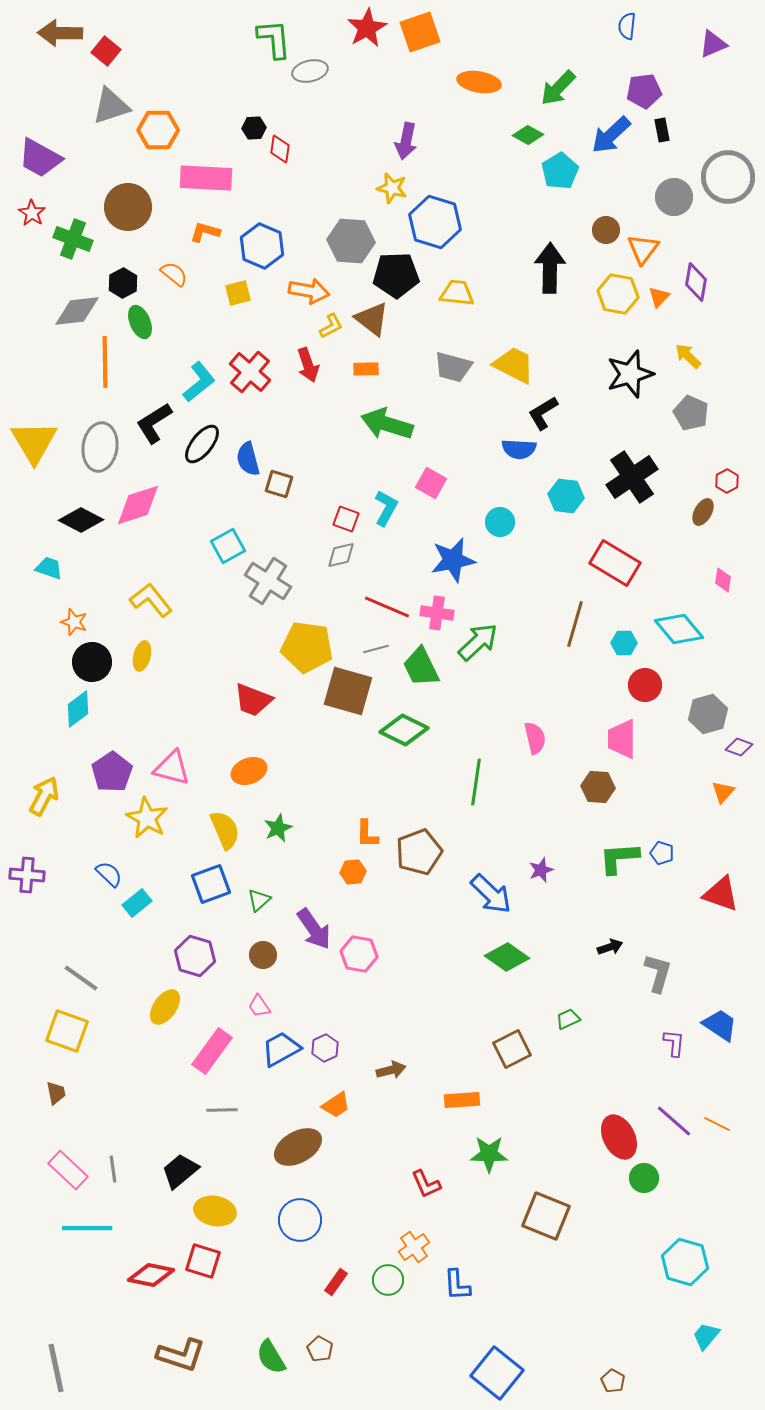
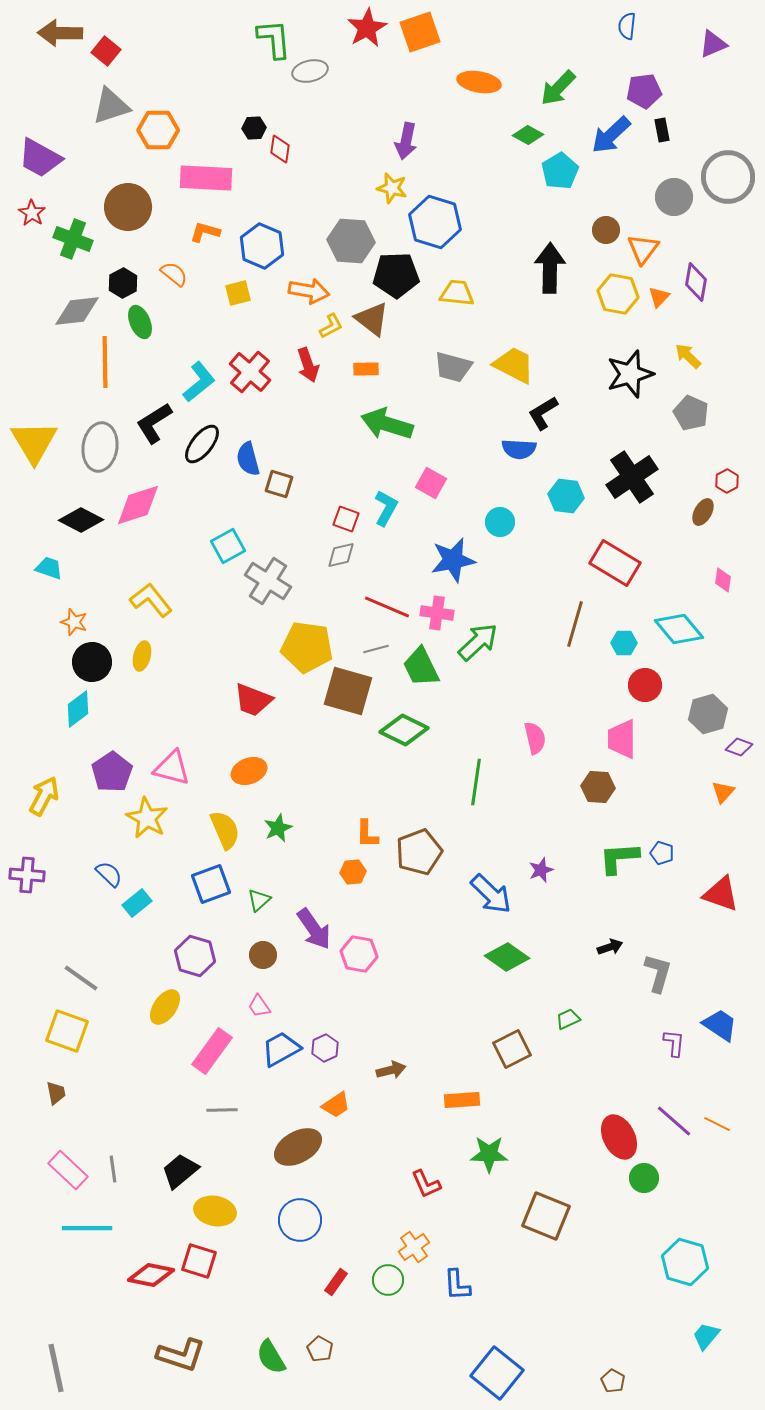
red square at (203, 1261): moved 4 px left
